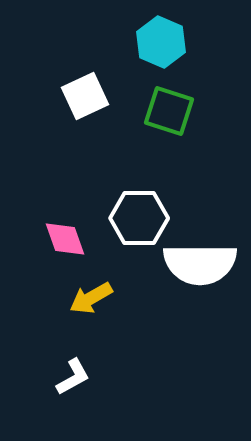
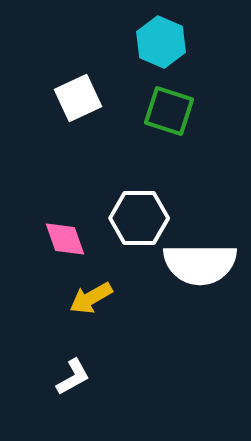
white square: moved 7 px left, 2 px down
